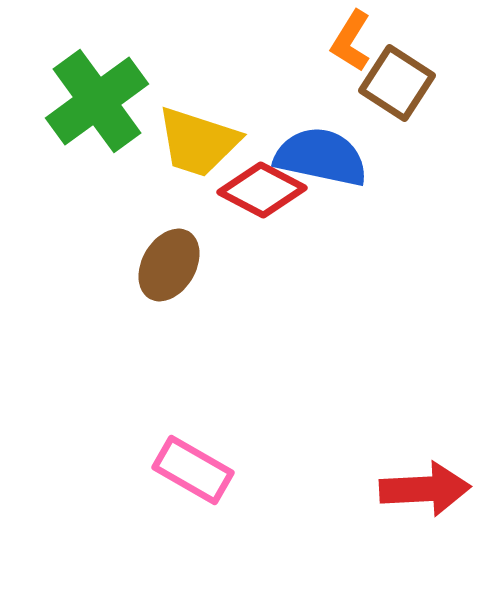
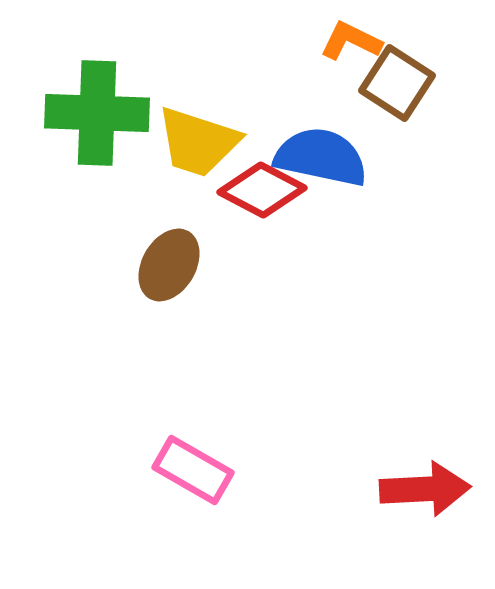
orange L-shape: rotated 84 degrees clockwise
green cross: moved 12 px down; rotated 38 degrees clockwise
